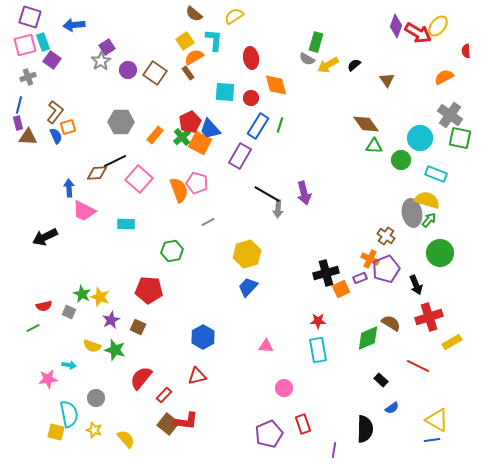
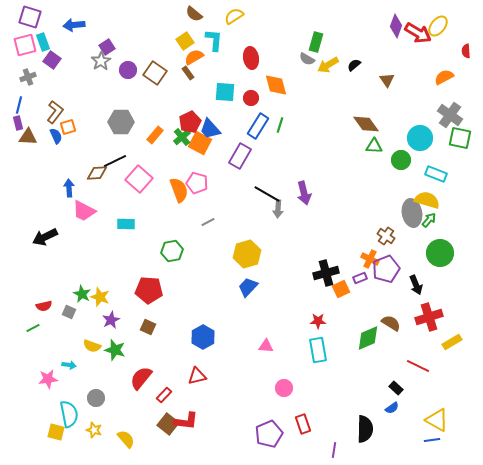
brown square at (138, 327): moved 10 px right
black rectangle at (381, 380): moved 15 px right, 8 px down
